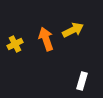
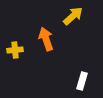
yellow arrow: moved 14 px up; rotated 15 degrees counterclockwise
yellow cross: moved 6 px down; rotated 21 degrees clockwise
